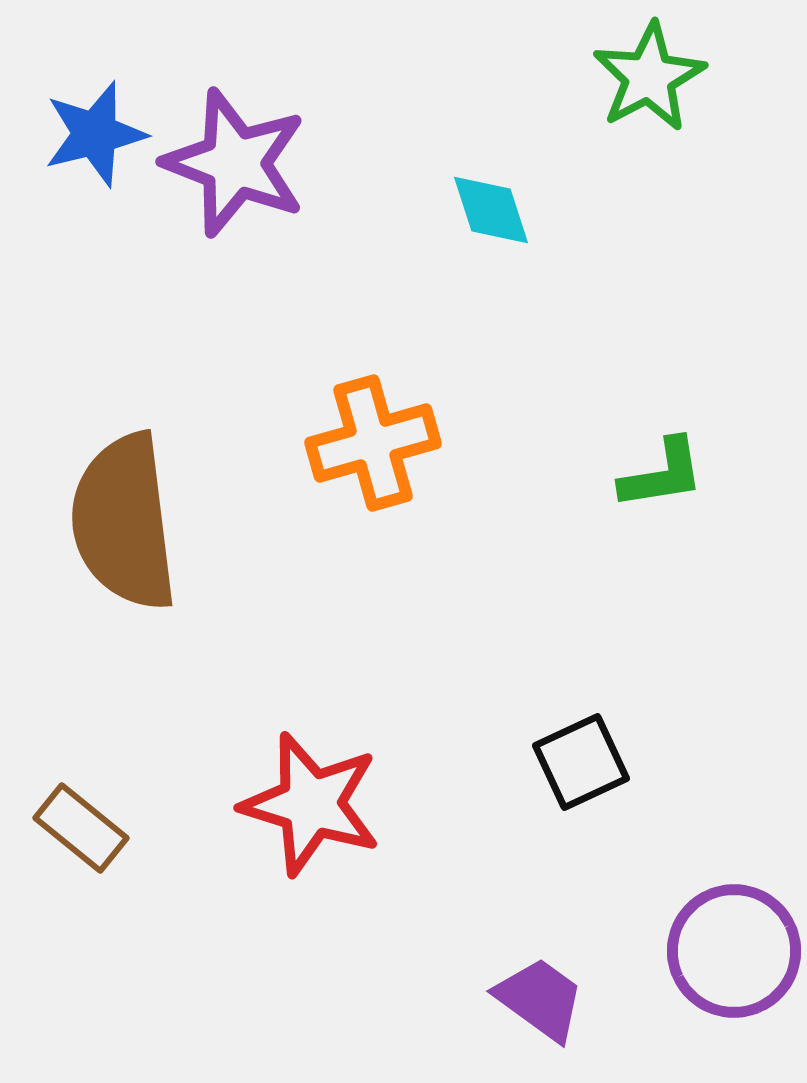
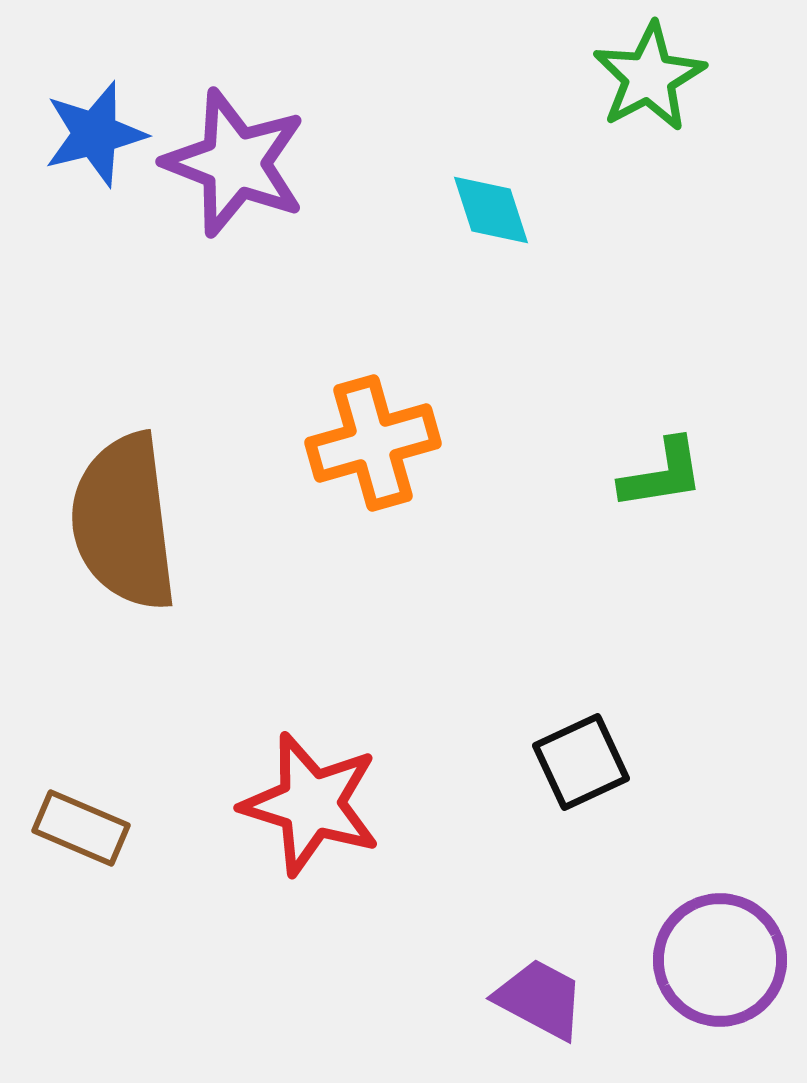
brown rectangle: rotated 16 degrees counterclockwise
purple circle: moved 14 px left, 9 px down
purple trapezoid: rotated 8 degrees counterclockwise
